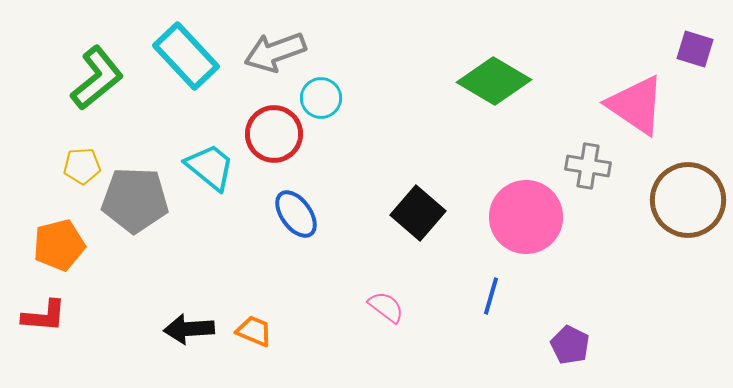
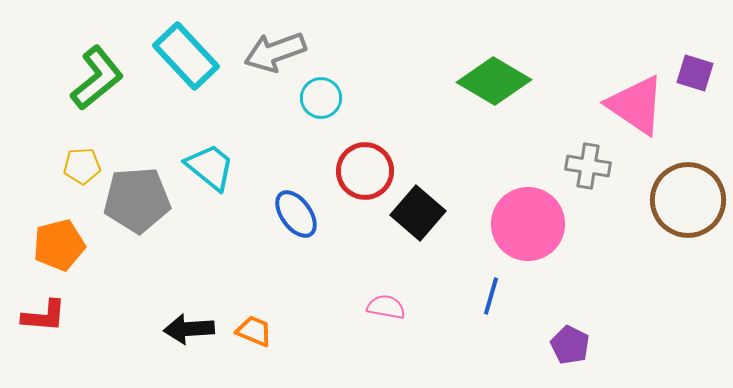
purple square: moved 24 px down
red circle: moved 91 px right, 37 px down
gray pentagon: moved 2 px right; rotated 6 degrees counterclockwise
pink circle: moved 2 px right, 7 px down
pink semicircle: rotated 27 degrees counterclockwise
